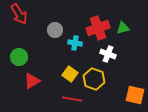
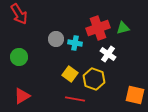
gray circle: moved 1 px right, 9 px down
white cross: rotated 14 degrees clockwise
red triangle: moved 10 px left, 15 px down
red line: moved 3 px right
